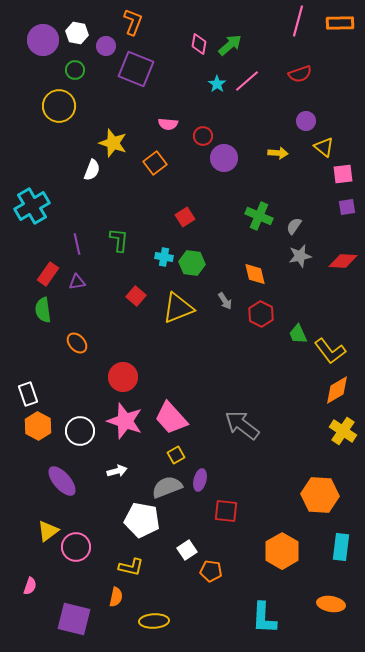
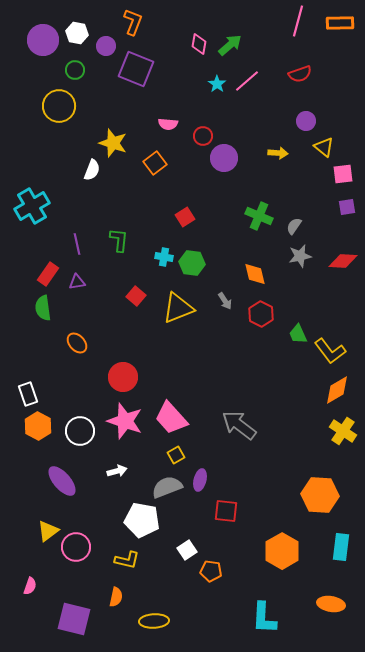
green semicircle at (43, 310): moved 2 px up
gray arrow at (242, 425): moved 3 px left
yellow L-shape at (131, 567): moved 4 px left, 7 px up
